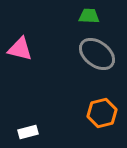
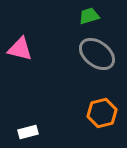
green trapezoid: rotated 20 degrees counterclockwise
